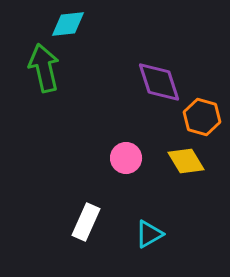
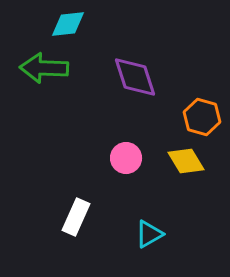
green arrow: rotated 75 degrees counterclockwise
purple diamond: moved 24 px left, 5 px up
white rectangle: moved 10 px left, 5 px up
